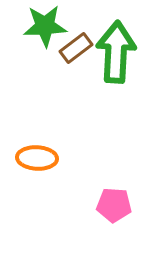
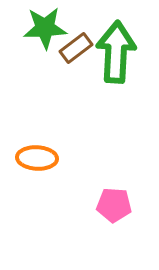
green star: moved 2 px down
